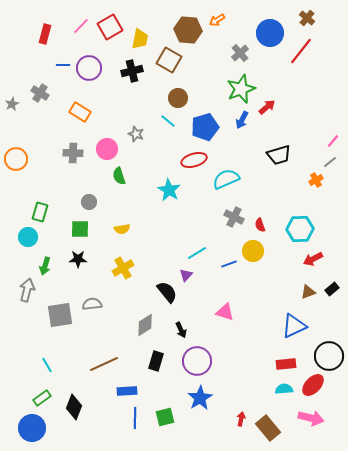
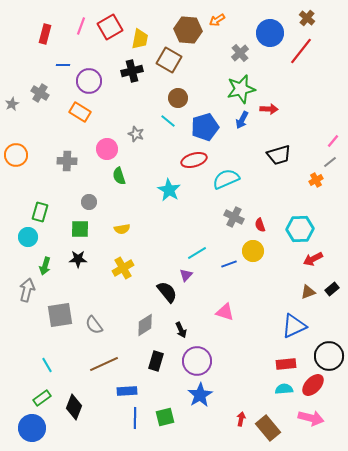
pink line at (81, 26): rotated 24 degrees counterclockwise
purple circle at (89, 68): moved 13 px down
green star at (241, 89): rotated 8 degrees clockwise
red arrow at (267, 107): moved 2 px right, 2 px down; rotated 42 degrees clockwise
gray cross at (73, 153): moved 6 px left, 8 px down
orange circle at (16, 159): moved 4 px up
gray semicircle at (92, 304): moved 2 px right, 21 px down; rotated 120 degrees counterclockwise
blue star at (200, 398): moved 3 px up
